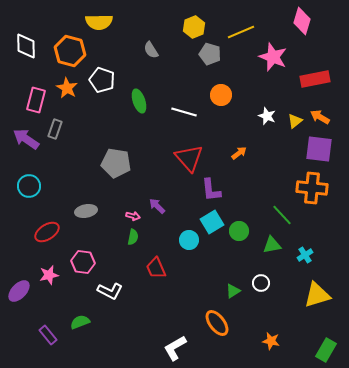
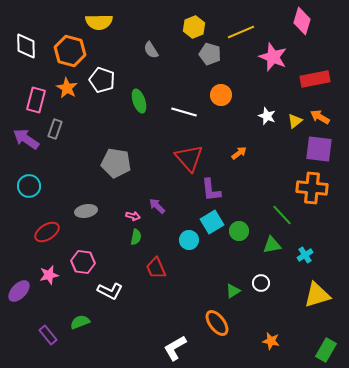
green semicircle at (133, 237): moved 3 px right
